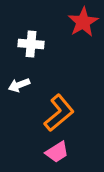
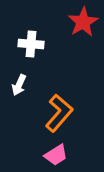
white arrow: rotated 45 degrees counterclockwise
orange L-shape: rotated 9 degrees counterclockwise
pink trapezoid: moved 1 px left, 3 px down
